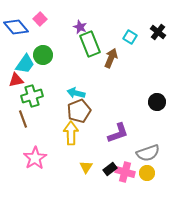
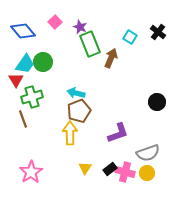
pink square: moved 15 px right, 3 px down
blue diamond: moved 7 px right, 4 px down
green circle: moved 7 px down
red triangle: rotated 49 degrees counterclockwise
green cross: moved 1 px down
yellow arrow: moved 1 px left
pink star: moved 4 px left, 14 px down
yellow triangle: moved 1 px left, 1 px down
